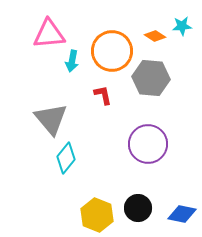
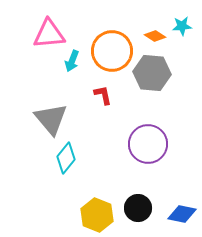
cyan arrow: rotated 10 degrees clockwise
gray hexagon: moved 1 px right, 5 px up
